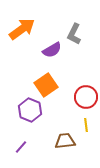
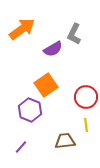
purple semicircle: moved 1 px right, 1 px up
